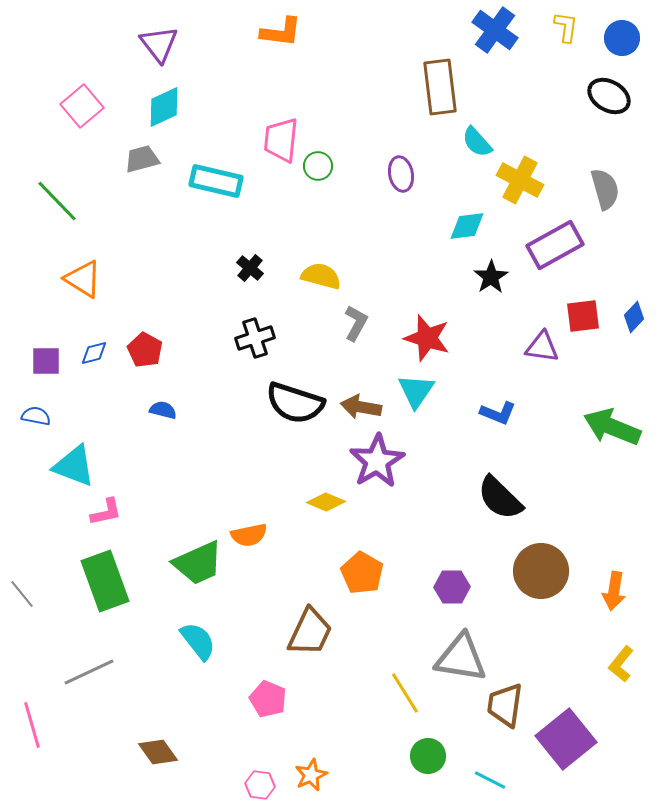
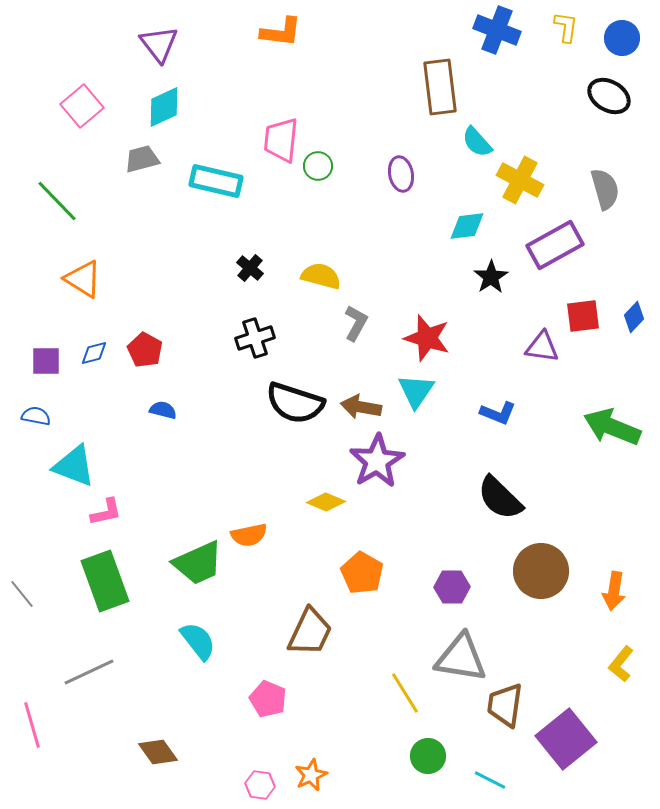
blue cross at (495, 30): moved 2 px right; rotated 15 degrees counterclockwise
